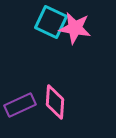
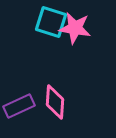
cyan square: rotated 8 degrees counterclockwise
purple rectangle: moved 1 px left, 1 px down
